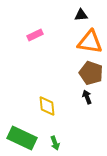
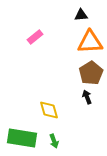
pink rectangle: moved 2 px down; rotated 14 degrees counterclockwise
orange triangle: rotated 12 degrees counterclockwise
brown pentagon: rotated 20 degrees clockwise
yellow diamond: moved 2 px right, 4 px down; rotated 10 degrees counterclockwise
green rectangle: rotated 16 degrees counterclockwise
green arrow: moved 1 px left, 2 px up
